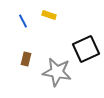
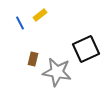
yellow rectangle: moved 9 px left; rotated 56 degrees counterclockwise
blue line: moved 3 px left, 2 px down
brown rectangle: moved 7 px right
